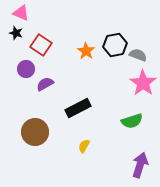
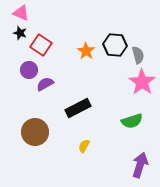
black star: moved 4 px right
black hexagon: rotated 15 degrees clockwise
gray semicircle: rotated 54 degrees clockwise
purple circle: moved 3 px right, 1 px down
pink star: moved 1 px left, 1 px up
